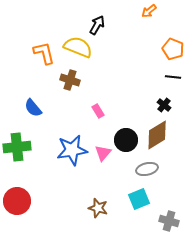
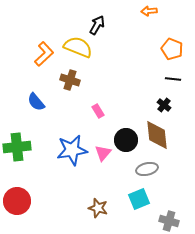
orange arrow: rotated 35 degrees clockwise
orange pentagon: moved 1 px left
orange L-shape: moved 1 px down; rotated 60 degrees clockwise
black line: moved 2 px down
blue semicircle: moved 3 px right, 6 px up
brown diamond: rotated 64 degrees counterclockwise
